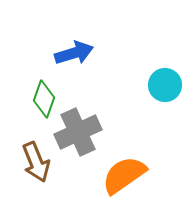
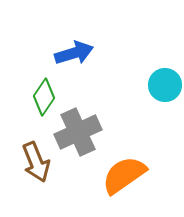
green diamond: moved 2 px up; rotated 15 degrees clockwise
